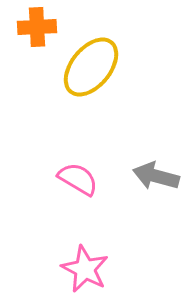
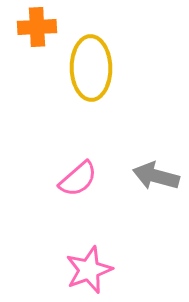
yellow ellipse: moved 1 px down; rotated 40 degrees counterclockwise
pink semicircle: rotated 108 degrees clockwise
pink star: moved 4 px right, 1 px down; rotated 24 degrees clockwise
